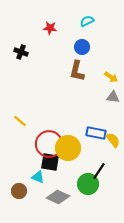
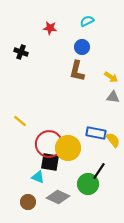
brown circle: moved 9 px right, 11 px down
